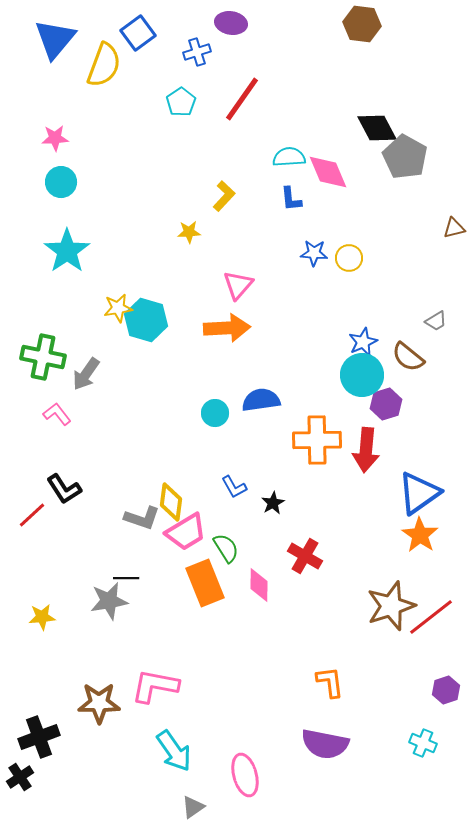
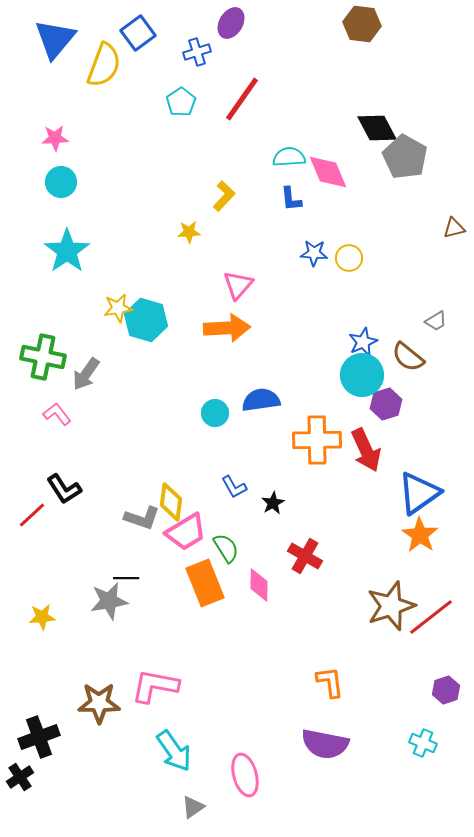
purple ellipse at (231, 23): rotated 68 degrees counterclockwise
red arrow at (366, 450): rotated 30 degrees counterclockwise
